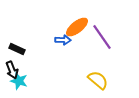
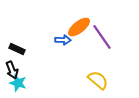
orange ellipse: moved 2 px right
cyan star: moved 1 px left, 2 px down
